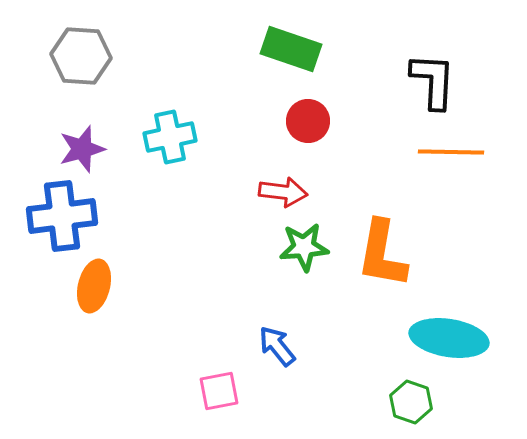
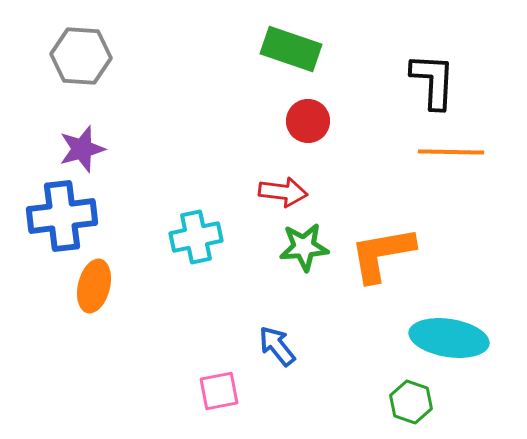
cyan cross: moved 26 px right, 100 px down
orange L-shape: rotated 70 degrees clockwise
